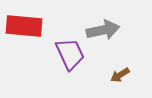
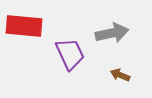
gray arrow: moved 9 px right, 3 px down
brown arrow: rotated 54 degrees clockwise
